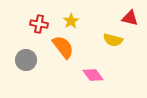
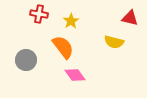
red cross: moved 10 px up
yellow semicircle: moved 1 px right, 2 px down
pink diamond: moved 18 px left
